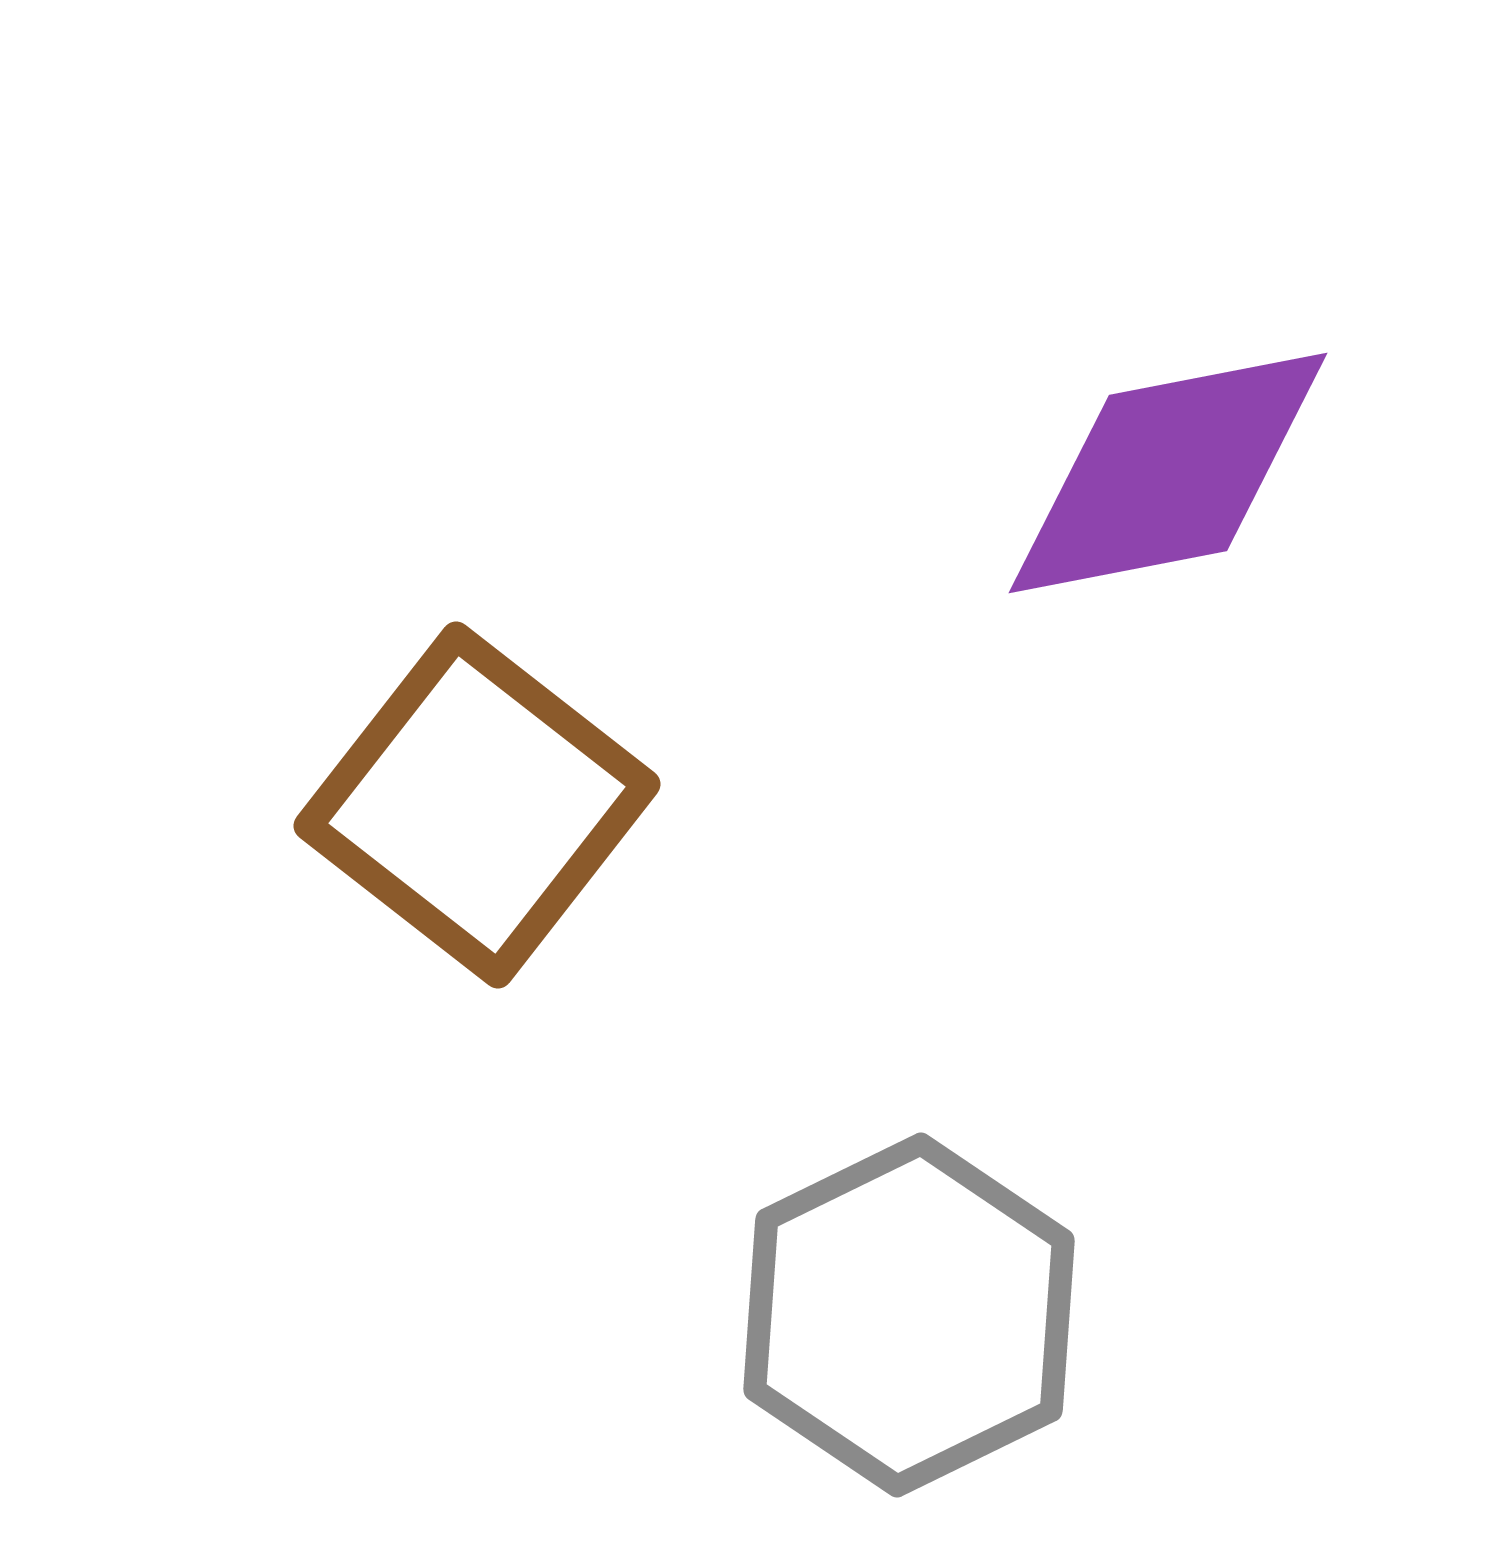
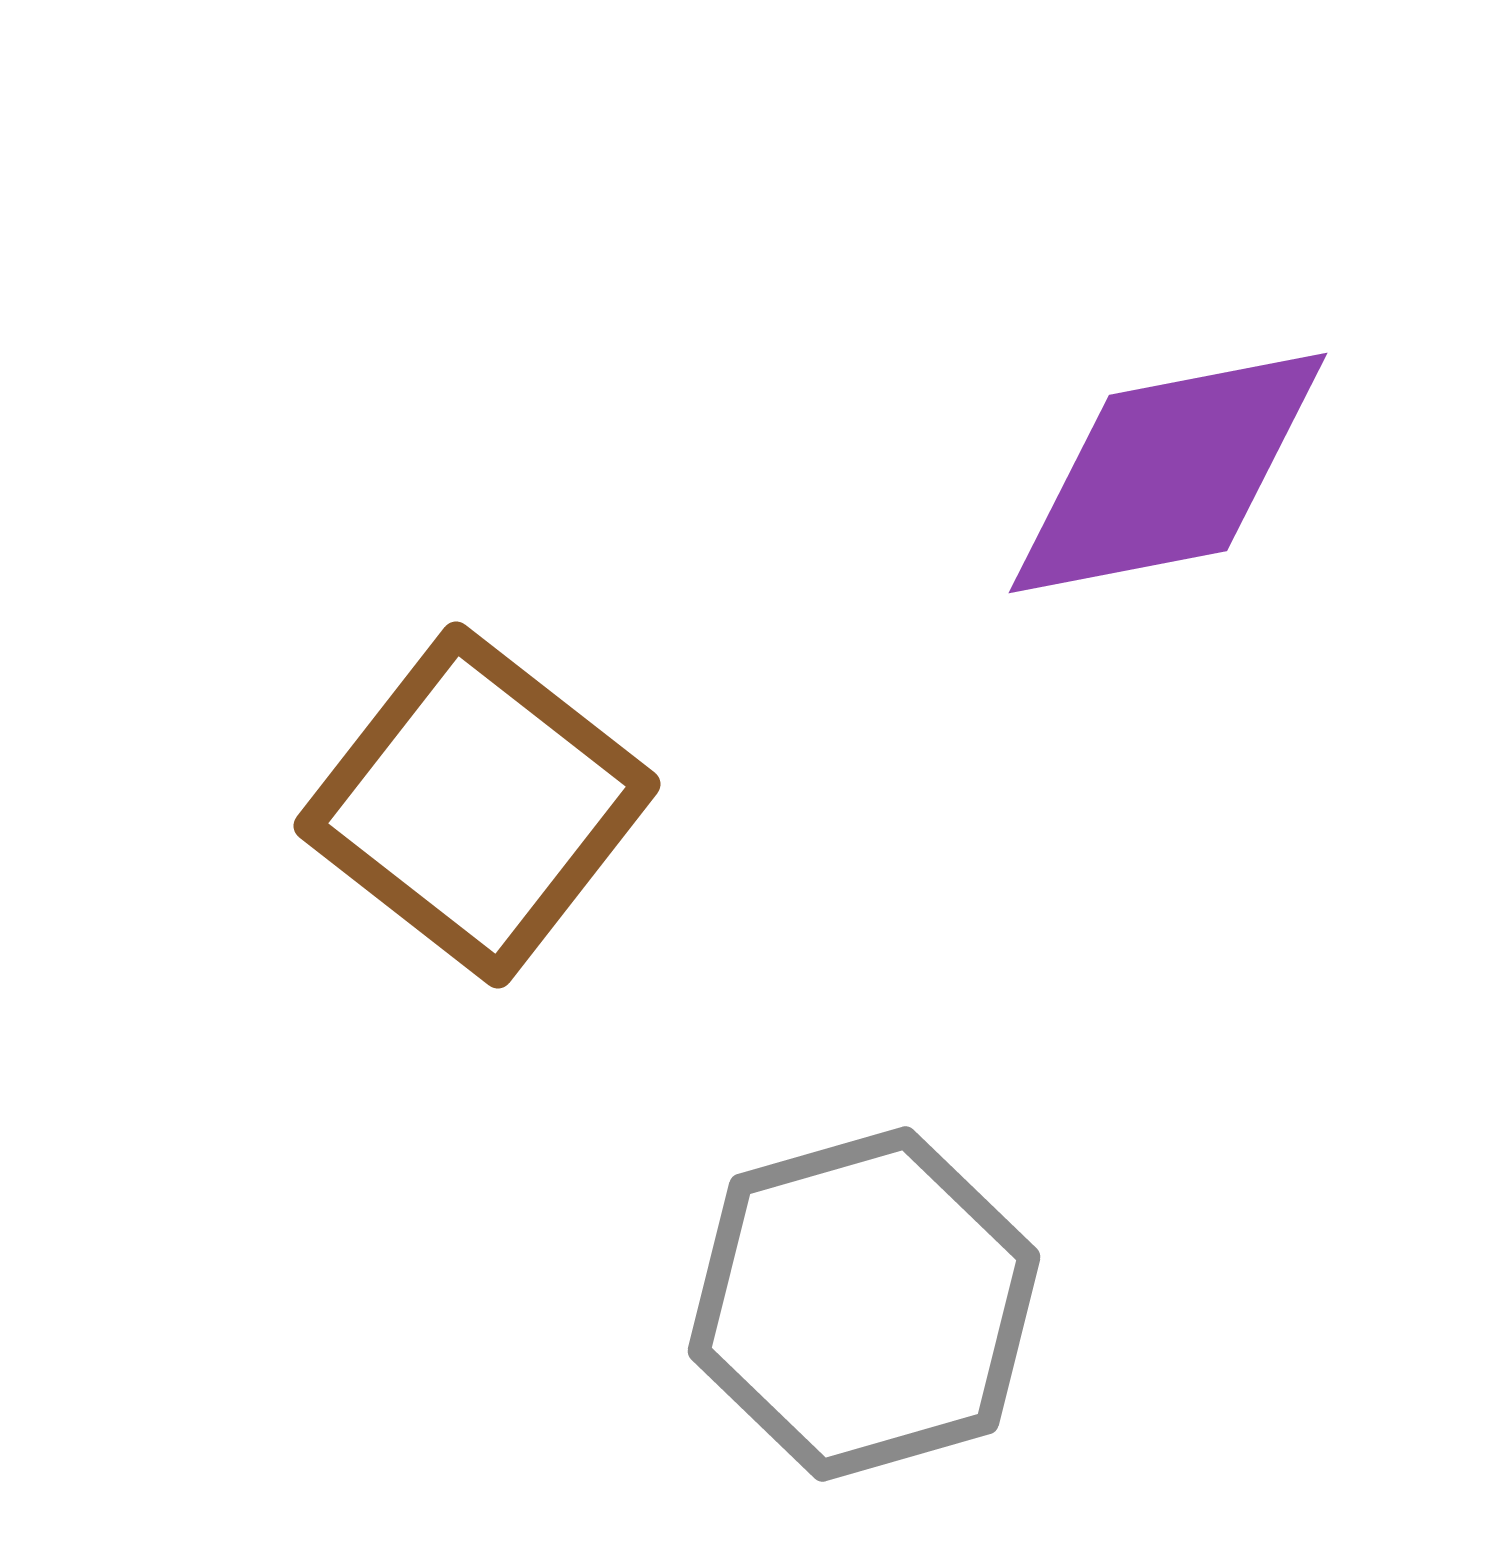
gray hexagon: moved 45 px left, 11 px up; rotated 10 degrees clockwise
